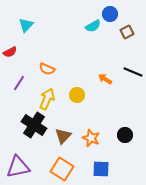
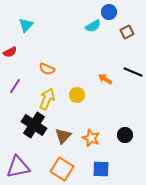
blue circle: moved 1 px left, 2 px up
purple line: moved 4 px left, 3 px down
